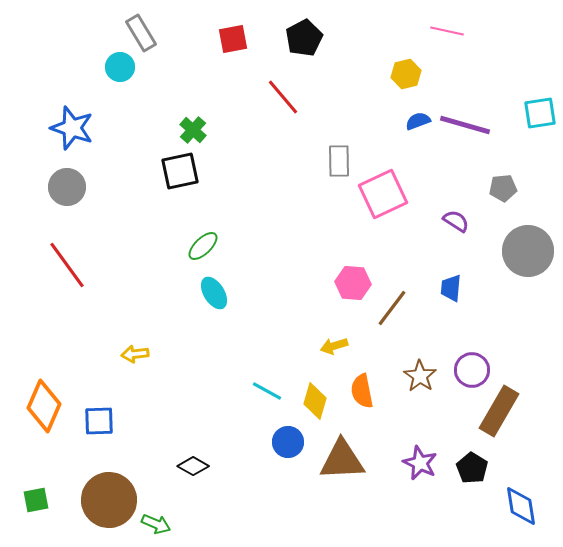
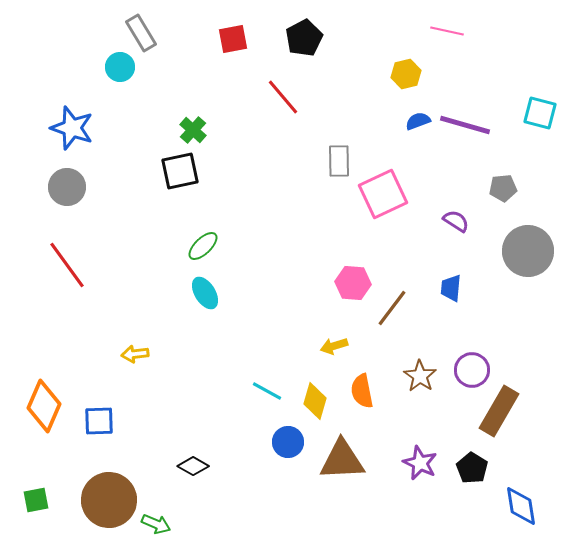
cyan square at (540, 113): rotated 24 degrees clockwise
cyan ellipse at (214, 293): moved 9 px left
